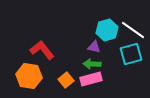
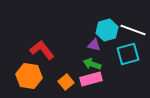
white line: rotated 15 degrees counterclockwise
purple triangle: moved 2 px up
cyan square: moved 3 px left
green arrow: rotated 18 degrees clockwise
orange square: moved 2 px down
